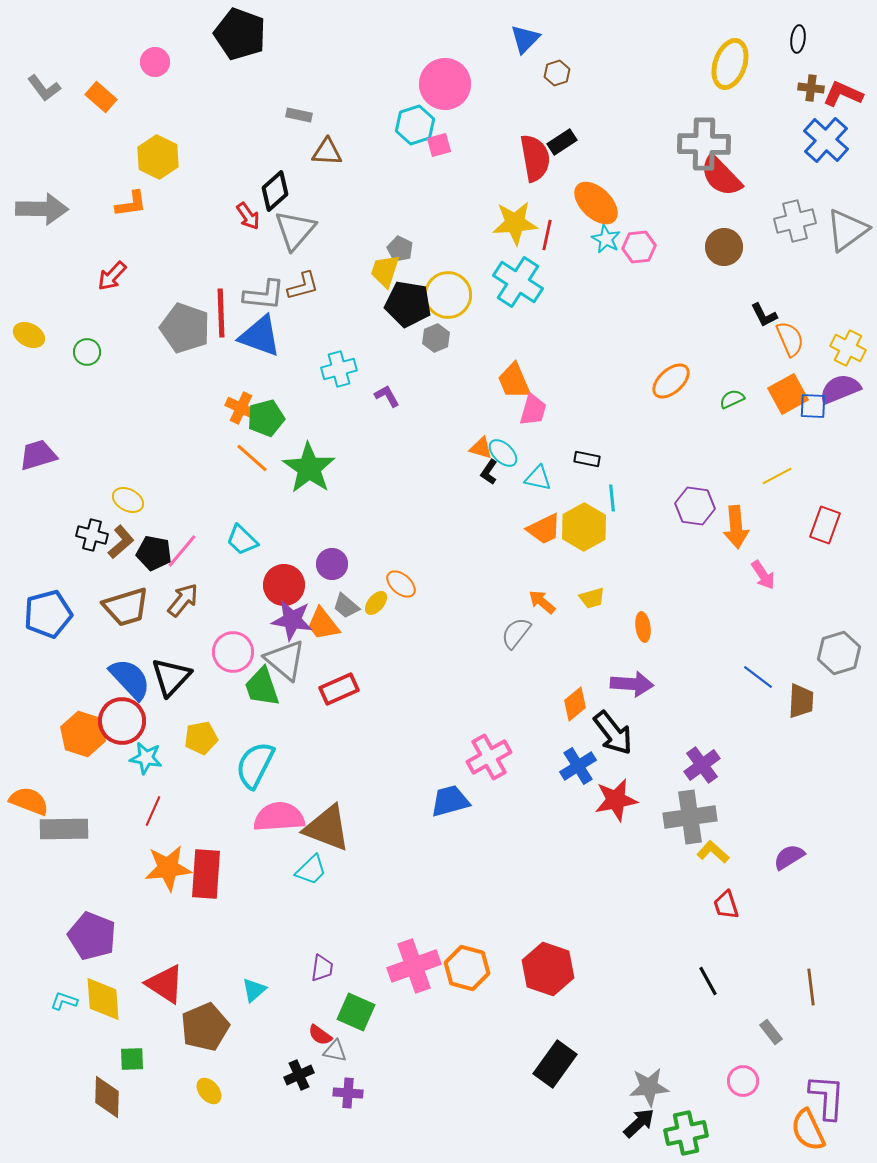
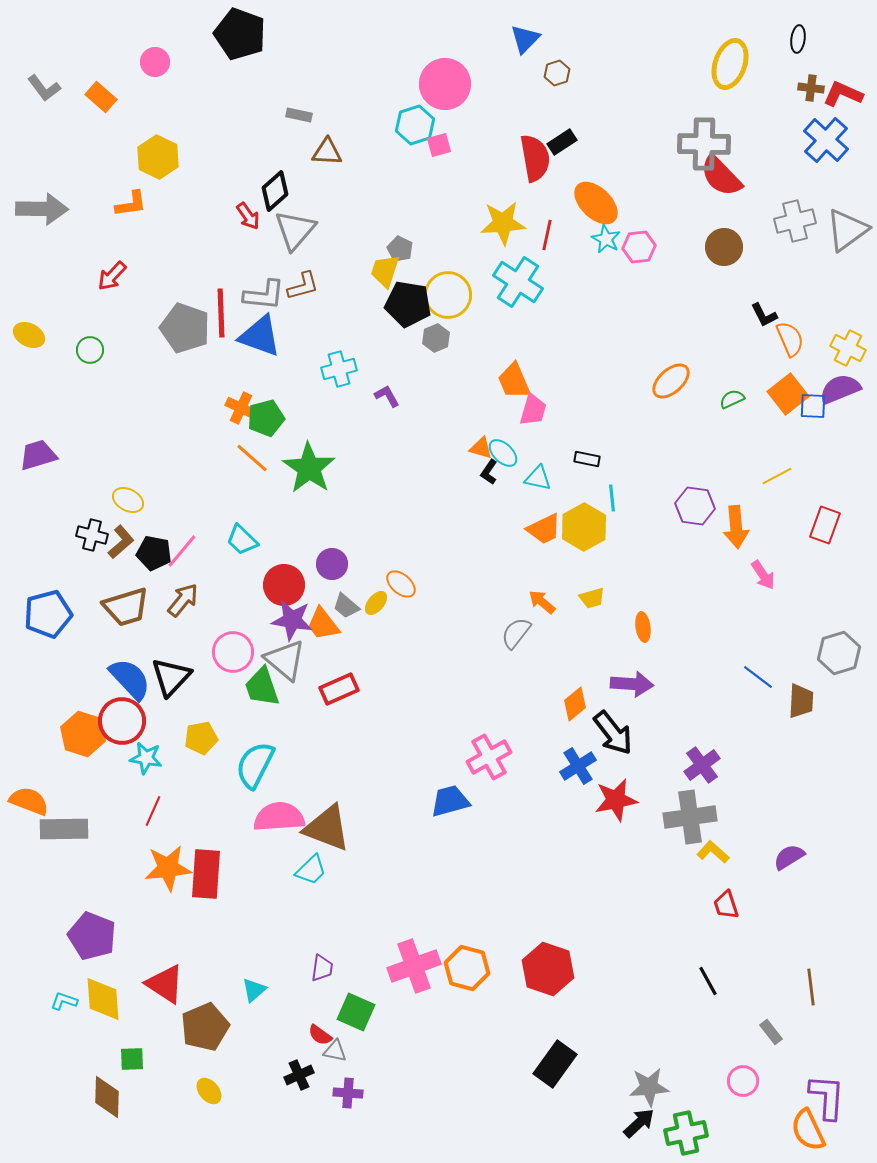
yellow star at (515, 223): moved 12 px left
green circle at (87, 352): moved 3 px right, 2 px up
orange square at (788, 394): rotated 9 degrees counterclockwise
